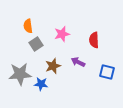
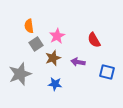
orange semicircle: moved 1 px right
pink star: moved 5 px left, 2 px down; rotated 14 degrees counterclockwise
red semicircle: rotated 28 degrees counterclockwise
purple arrow: rotated 16 degrees counterclockwise
brown star: moved 8 px up
gray star: rotated 15 degrees counterclockwise
blue star: moved 14 px right
